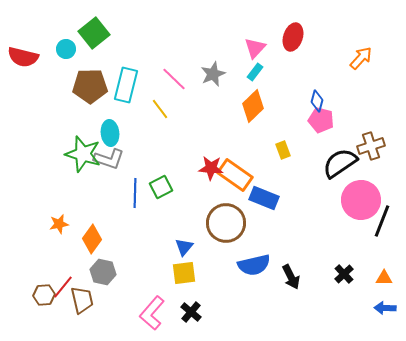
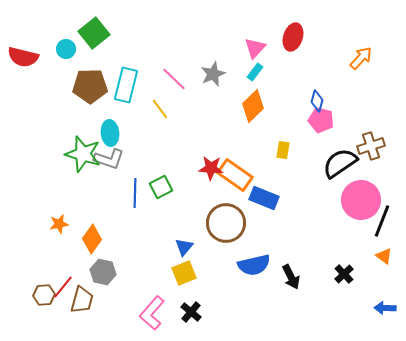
yellow rectangle at (283, 150): rotated 30 degrees clockwise
yellow square at (184, 273): rotated 15 degrees counterclockwise
orange triangle at (384, 278): moved 22 px up; rotated 36 degrees clockwise
brown trapezoid at (82, 300): rotated 28 degrees clockwise
